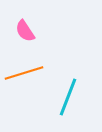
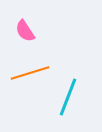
orange line: moved 6 px right
